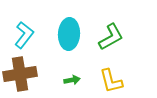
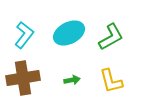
cyan ellipse: moved 1 px up; rotated 60 degrees clockwise
brown cross: moved 3 px right, 4 px down
